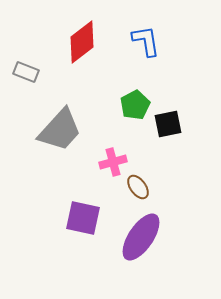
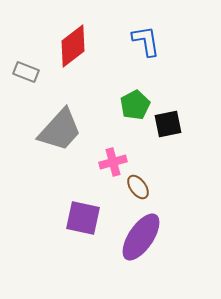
red diamond: moved 9 px left, 4 px down
